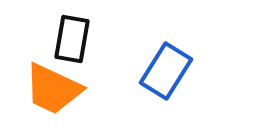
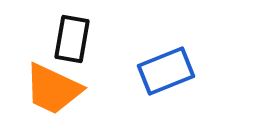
blue rectangle: rotated 36 degrees clockwise
